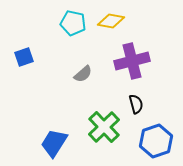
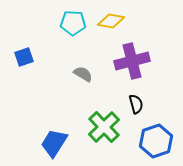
cyan pentagon: rotated 10 degrees counterclockwise
gray semicircle: rotated 108 degrees counterclockwise
